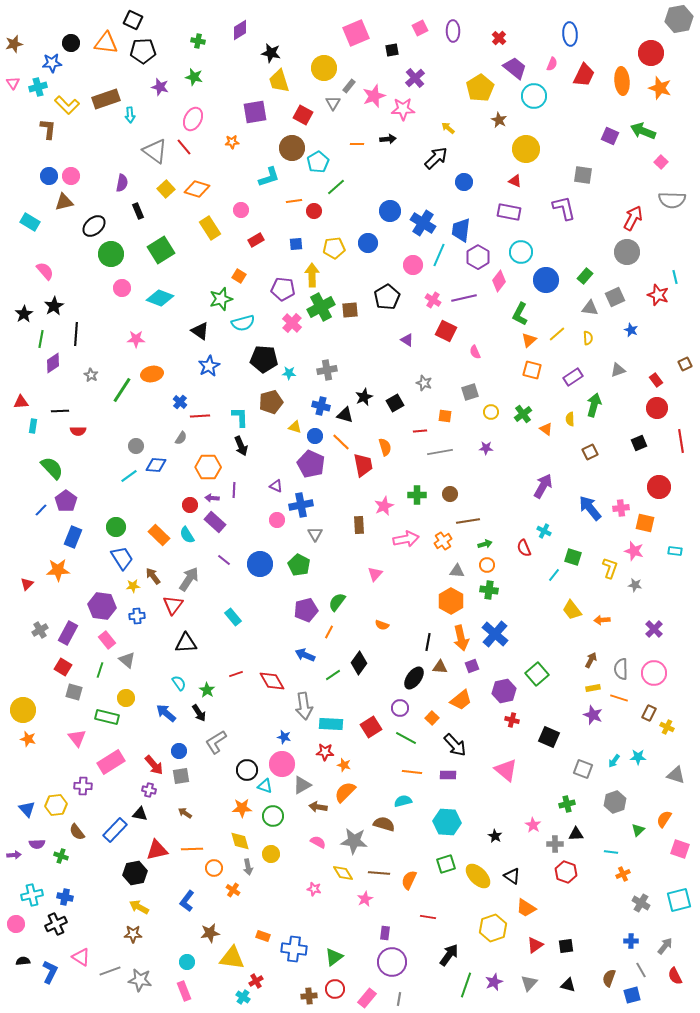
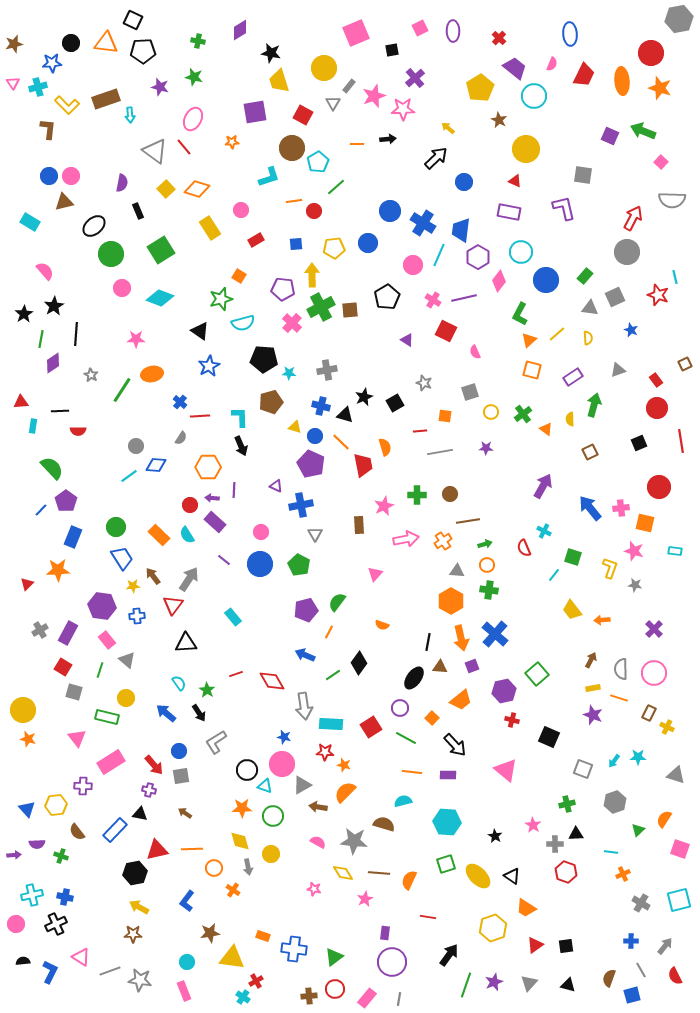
pink circle at (277, 520): moved 16 px left, 12 px down
